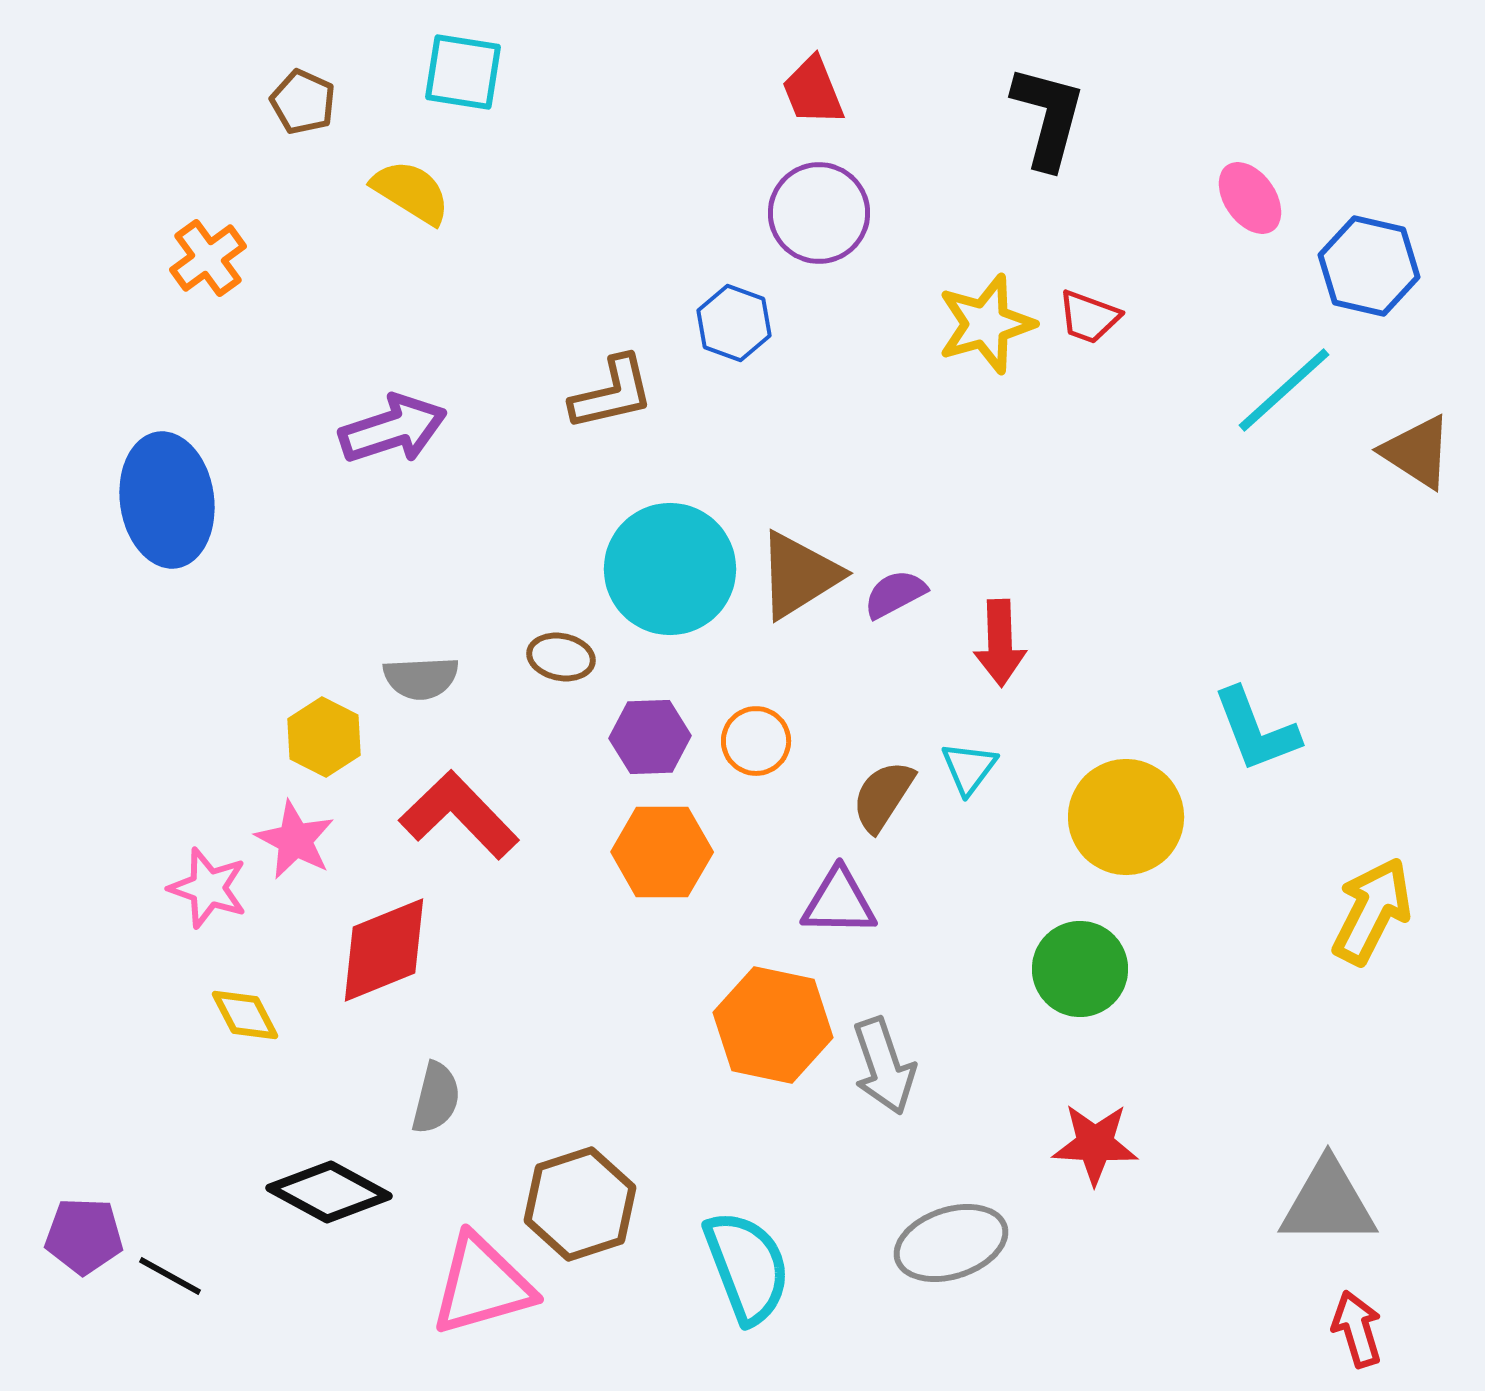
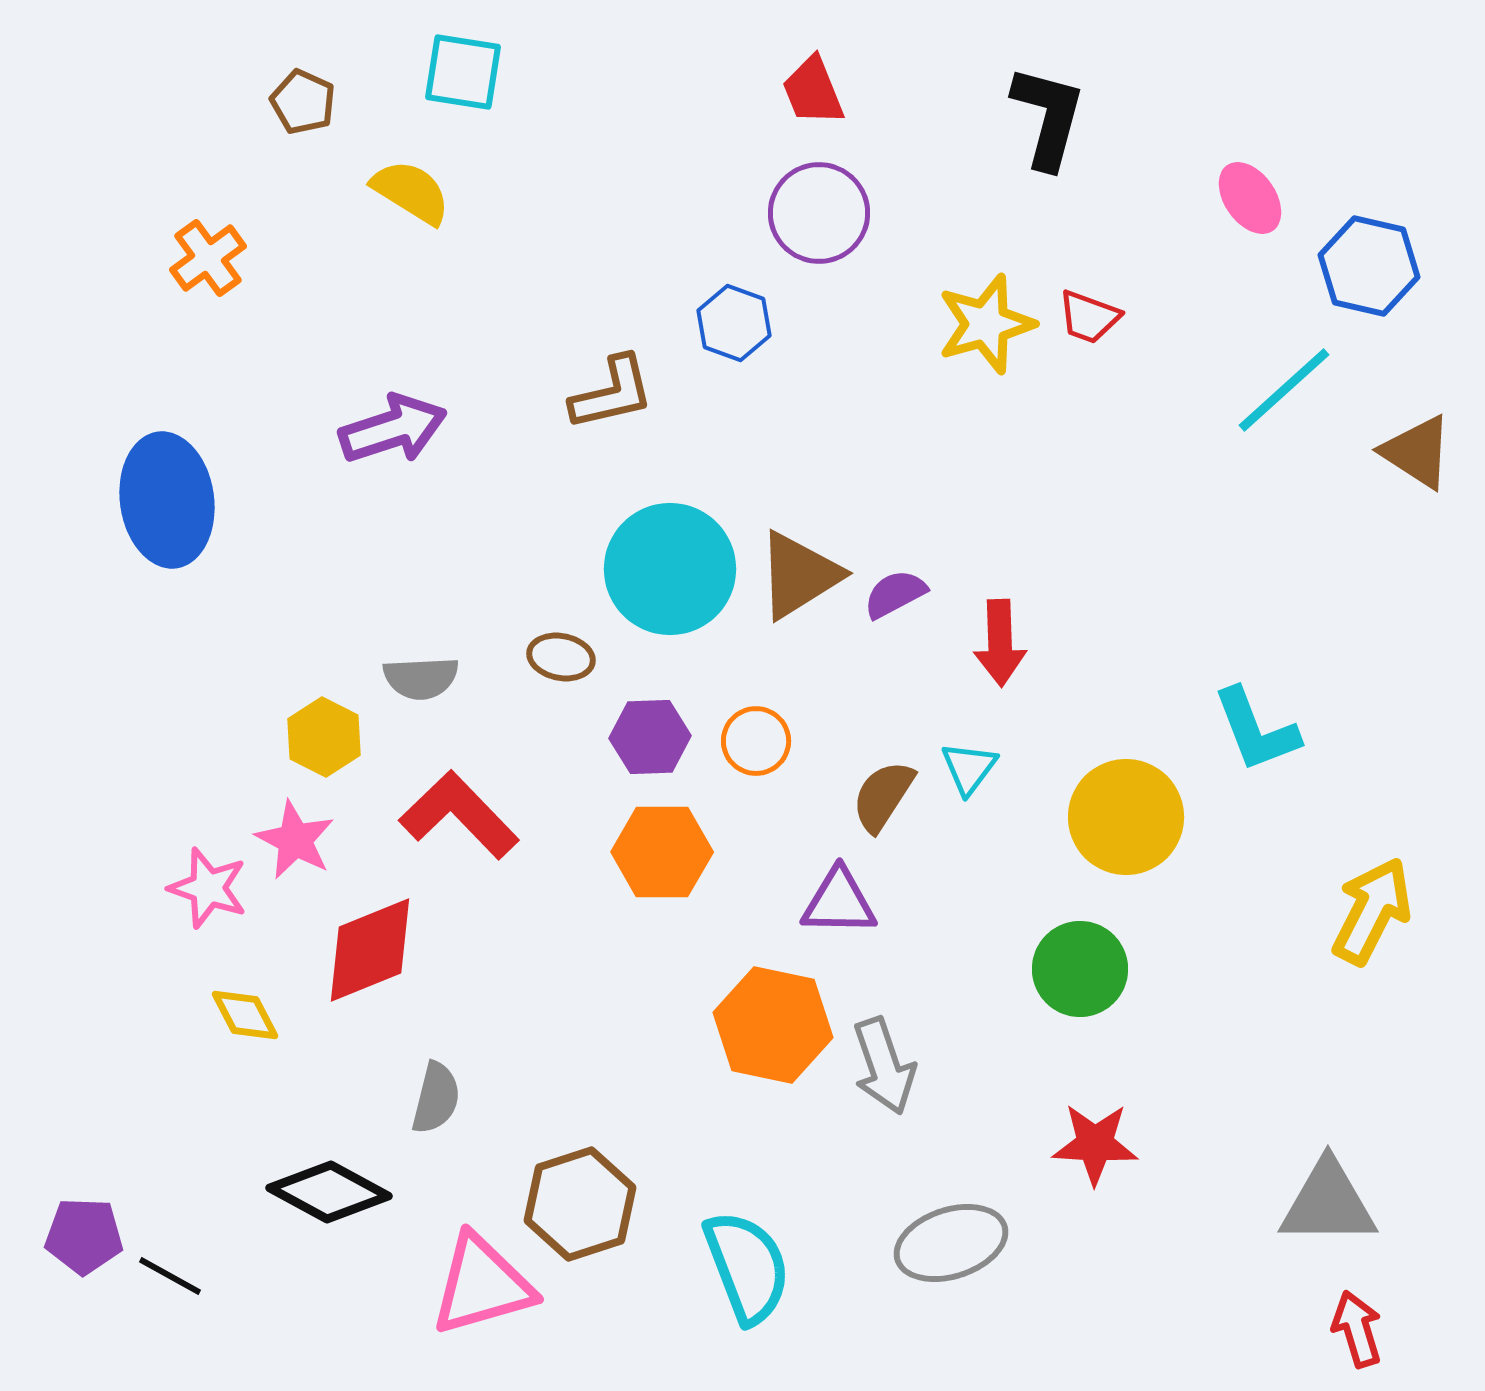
red diamond at (384, 950): moved 14 px left
